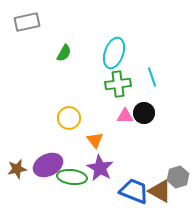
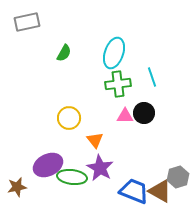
brown star: moved 18 px down
